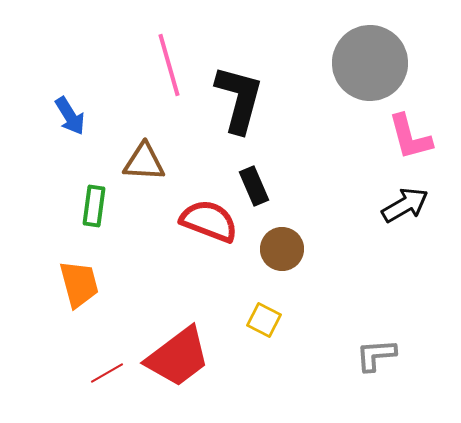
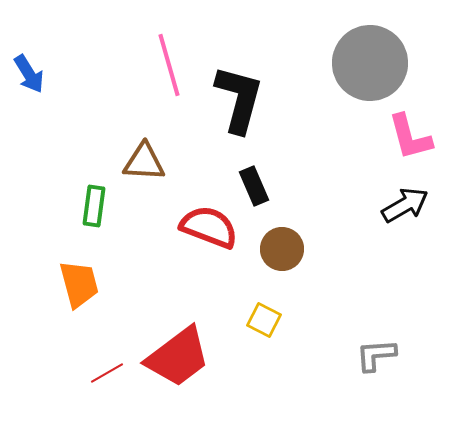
blue arrow: moved 41 px left, 42 px up
red semicircle: moved 6 px down
